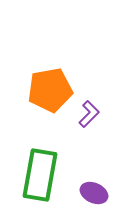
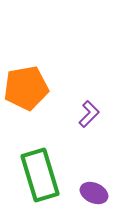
orange pentagon: moved 24 px left, 2 px up
green rectangle: rotated 27 degrees counterclockwise
